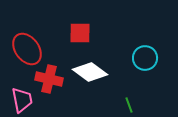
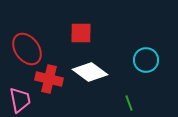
red square: moved 1 px right
cyan circle: moved 1 px right, 2 px down
pink trapezoid: moved 2 px left
green line: moved 2 px up
